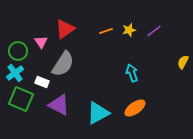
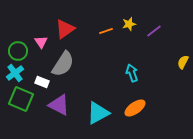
yellow star: moved 6 px up
